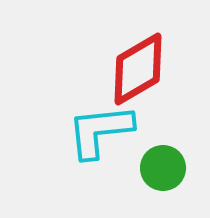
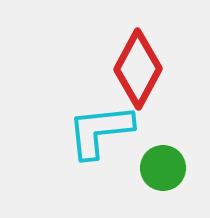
red diamond: rotated 32 degrees counterclockwise
